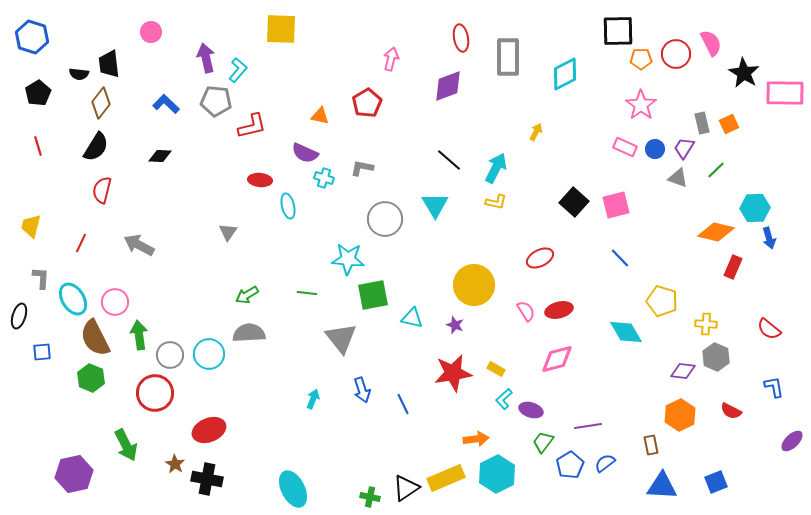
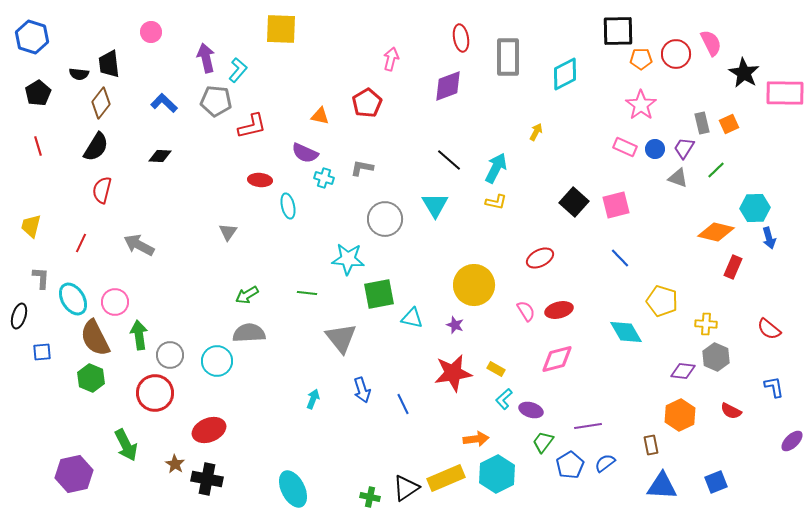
blue L-shape at (166, 104): moved 2 px left, 1 px up
green square at (373, 295): moved 6 px right, 1 px up
cyan circle at (209, 354): moved 8 px right, 7 px down
